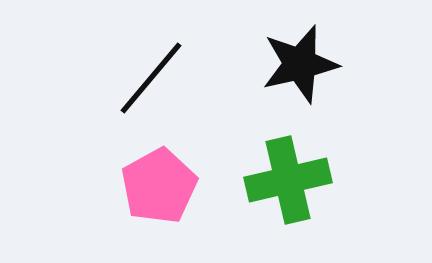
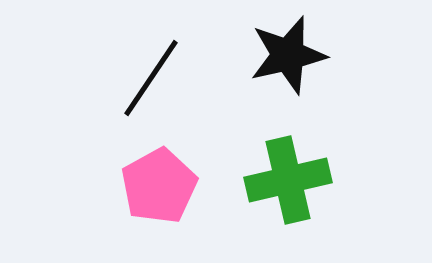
black star: moved 12 px left, 9 px up
black line: rotated 6 degrees counterclockwise
